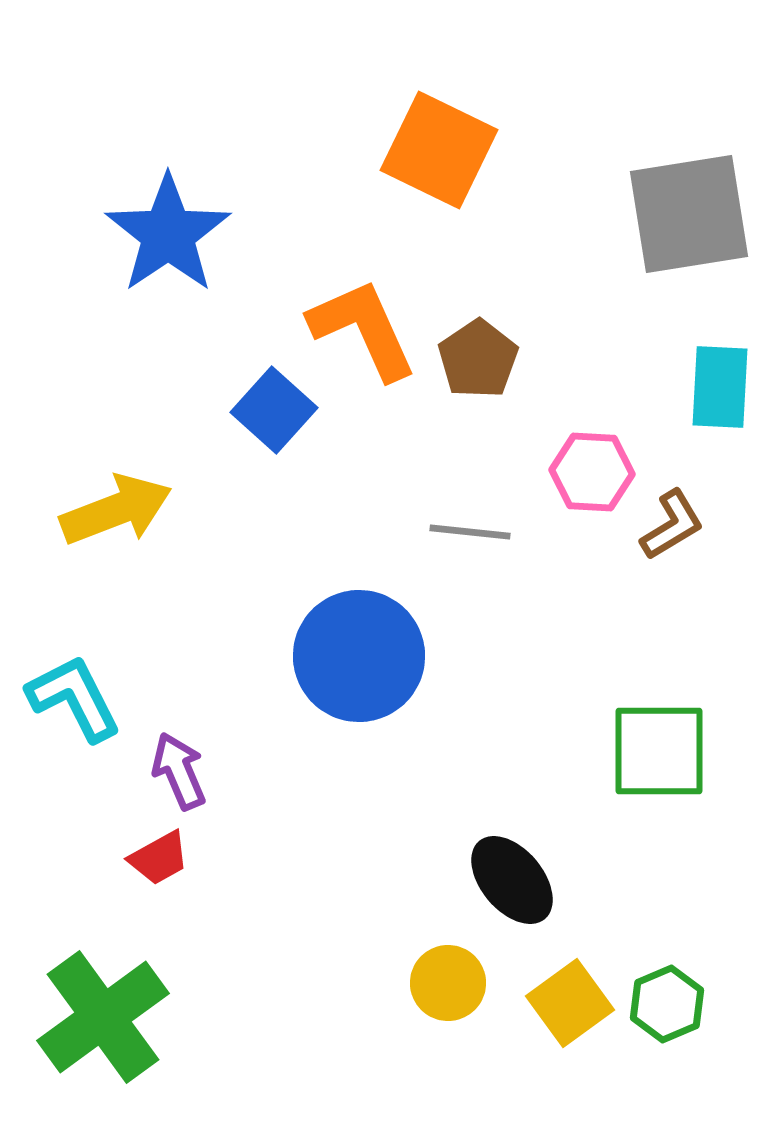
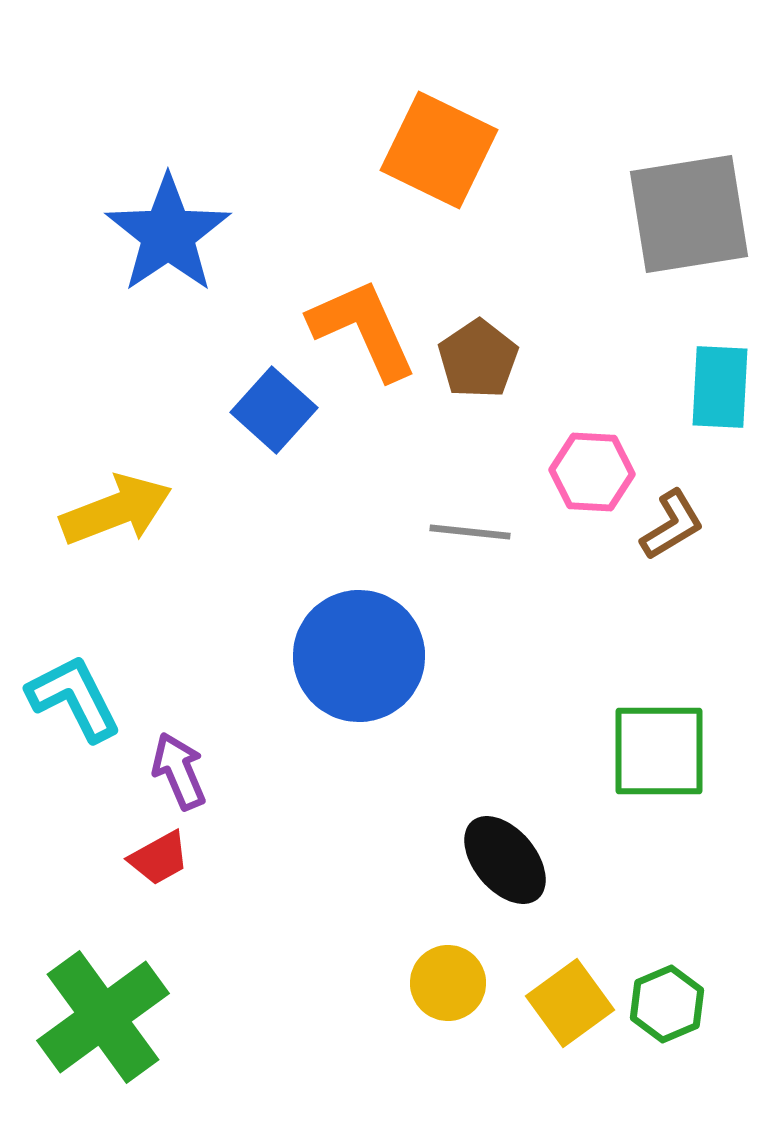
black ellipse: moved 7 px left, 20 px up
